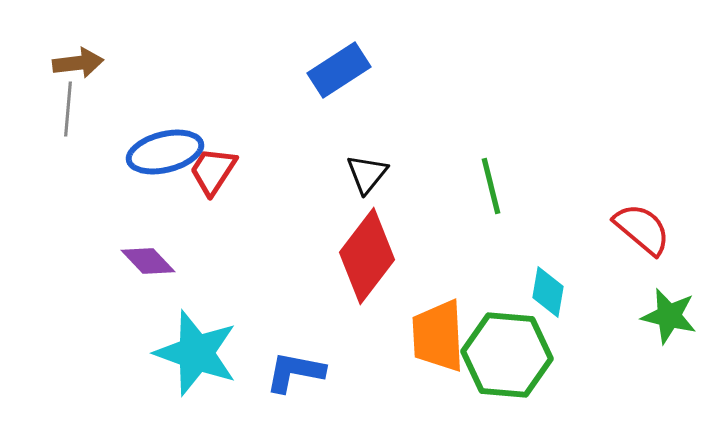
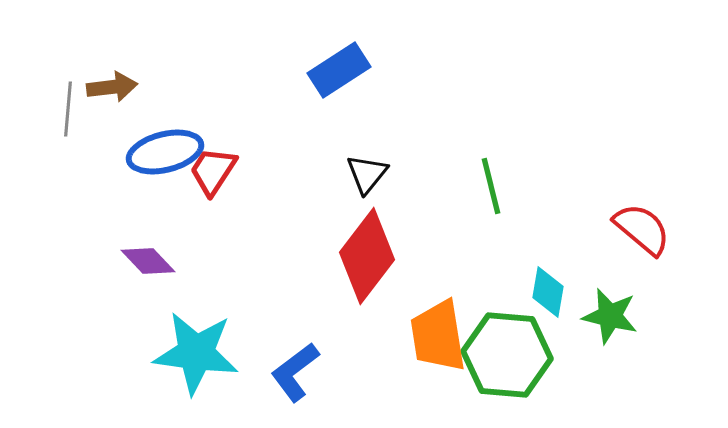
brown arrow: moved 34 px right, 24 px down
green star: moved 59 px left
orange trapezoid: rotated 6 degrees counterclockwise
cyan star: rotated 12 degrees counterclockwise
blue L-shape: rotated 48 degrees counterclockwise
